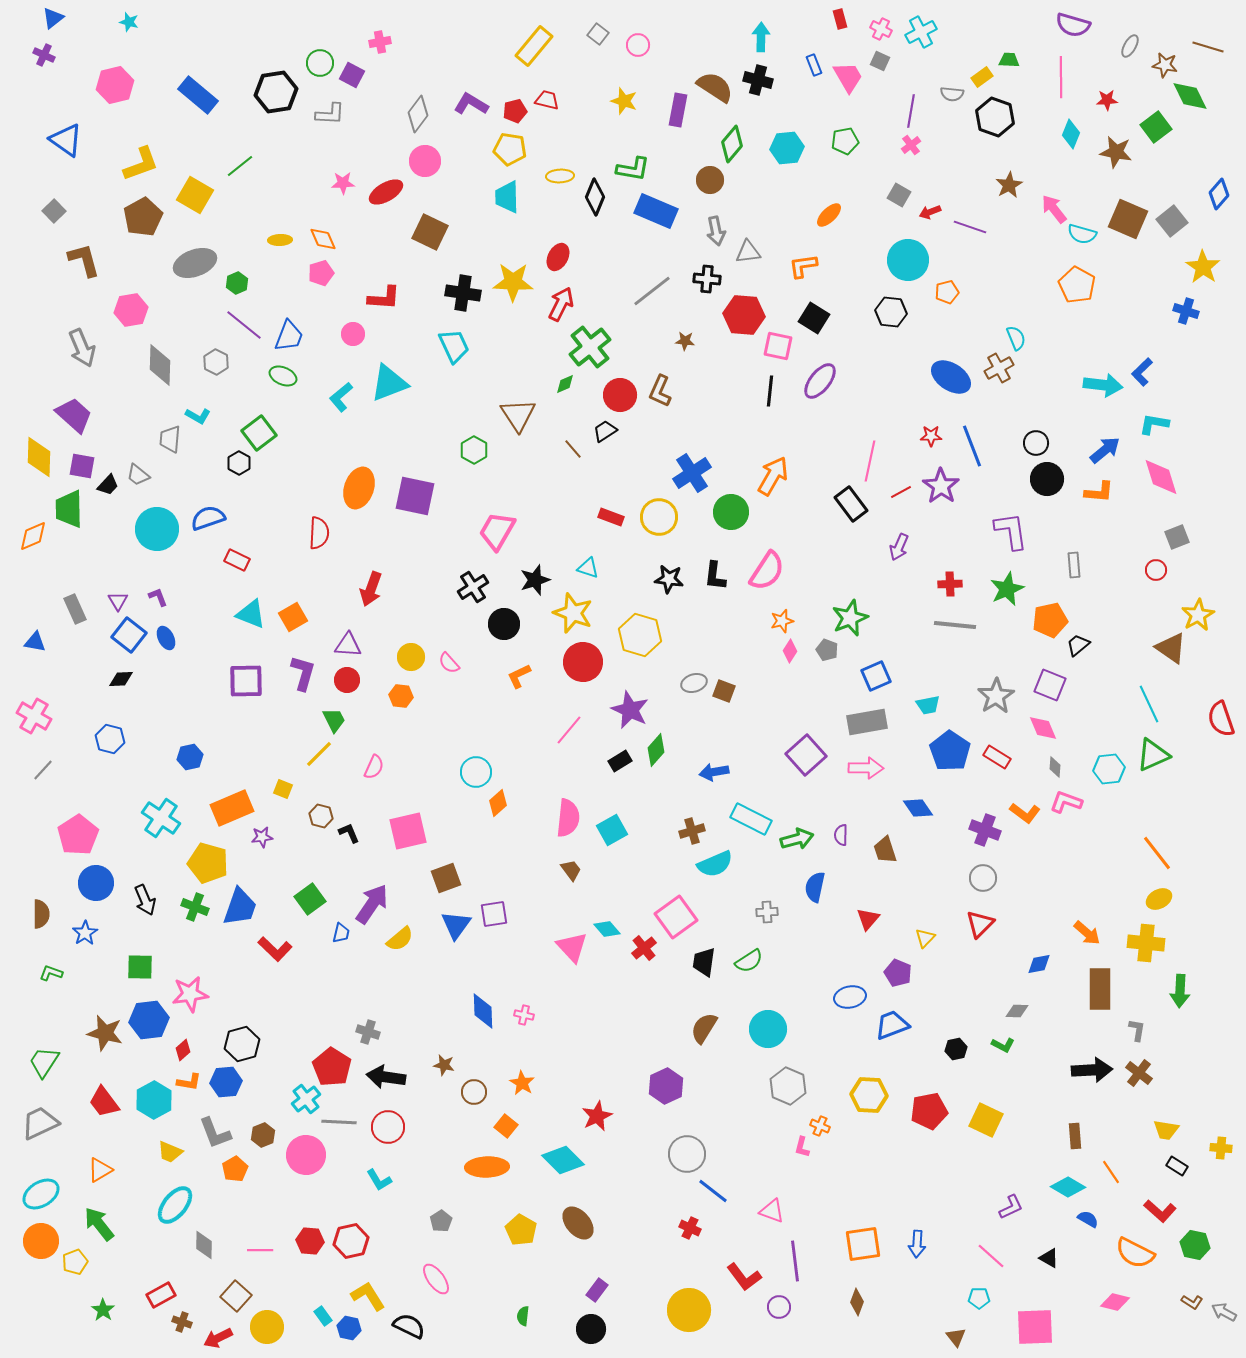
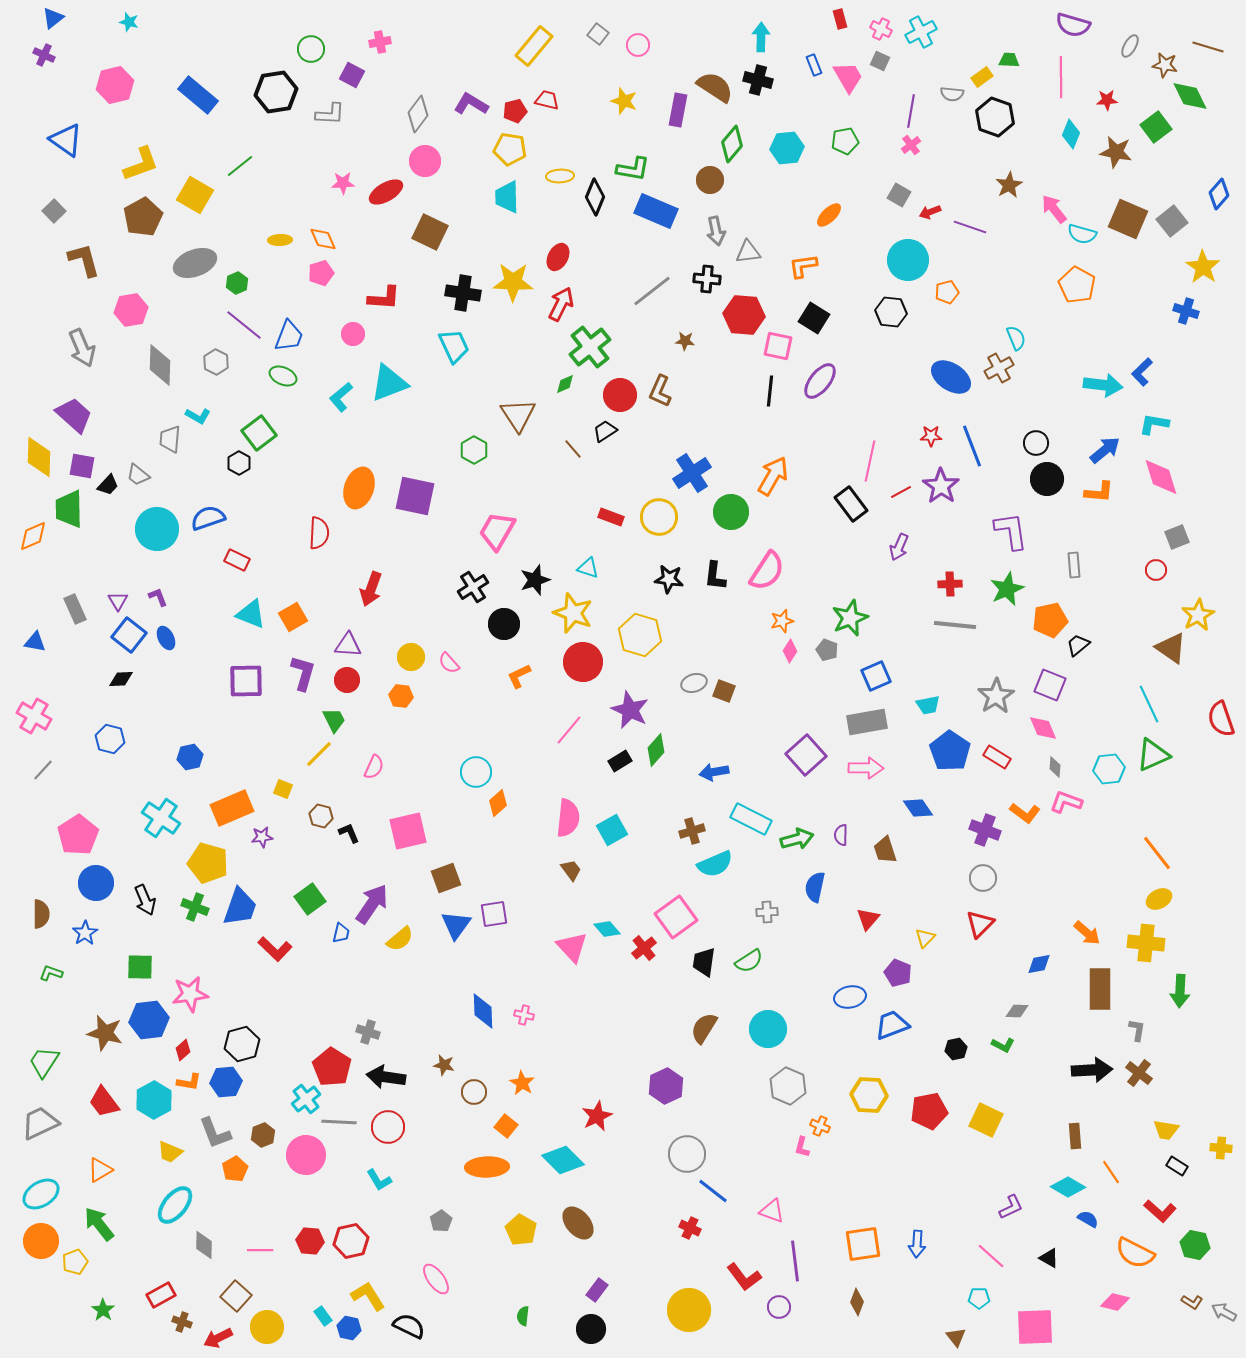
green circle at (320, 63): moved 9 px left, 14 px up
